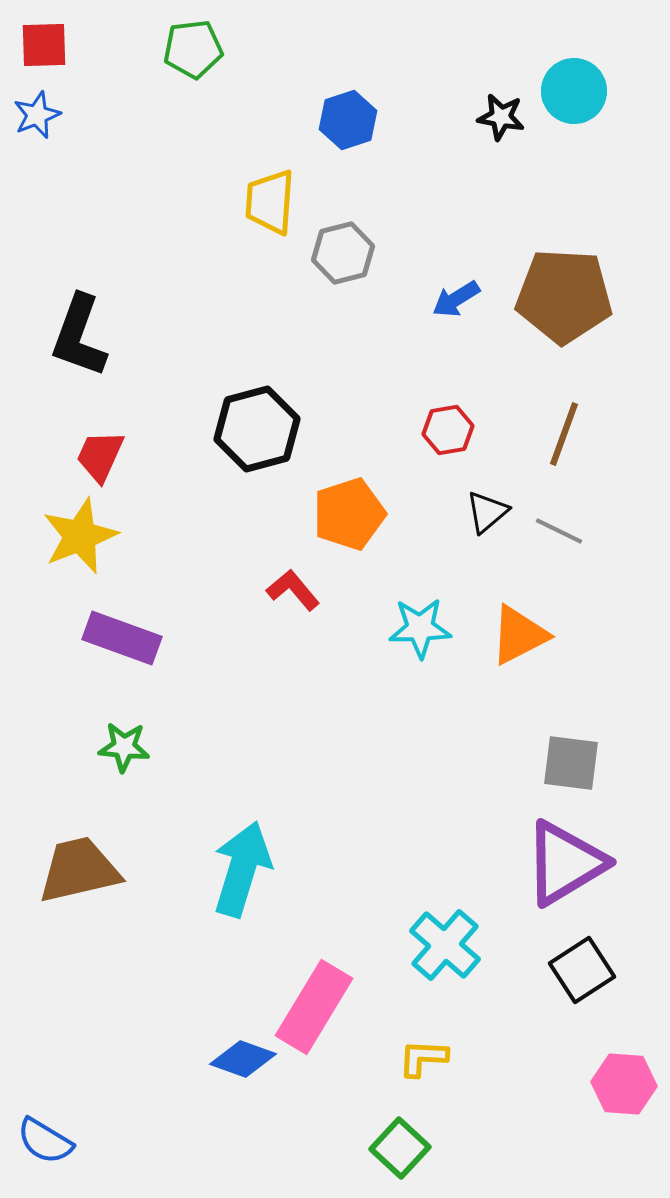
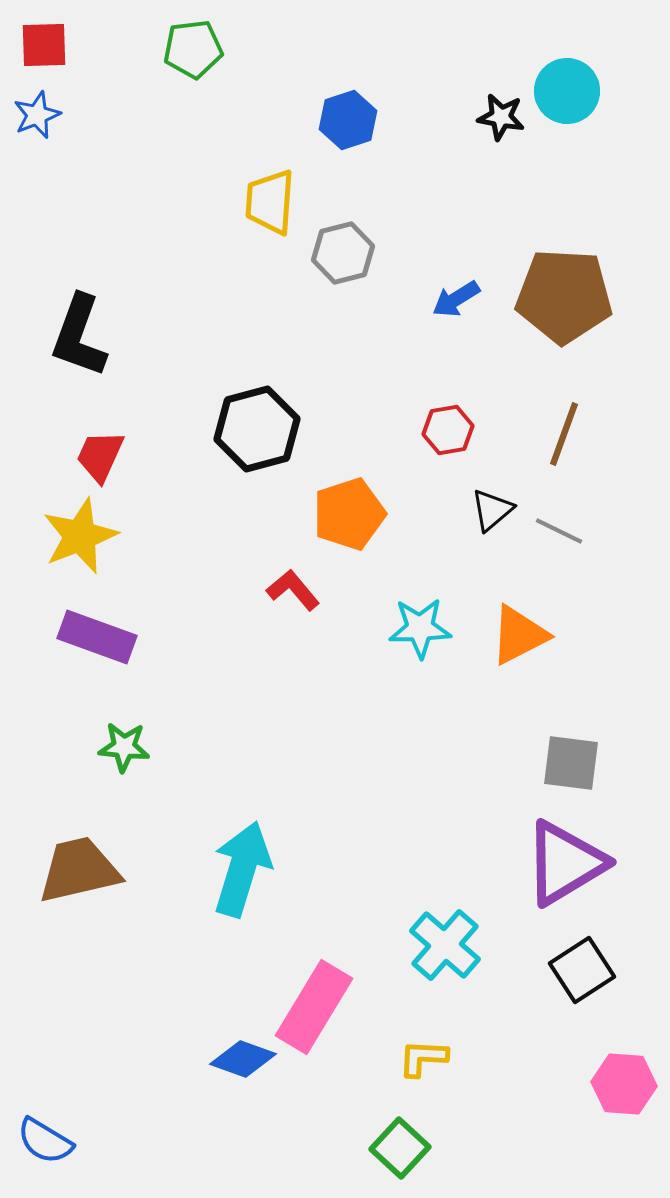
cyan circle: moved 7 px left
black triangle: moved 5 px right, 2 px up
purple rectangle: moved 25 px left, 1 px up
